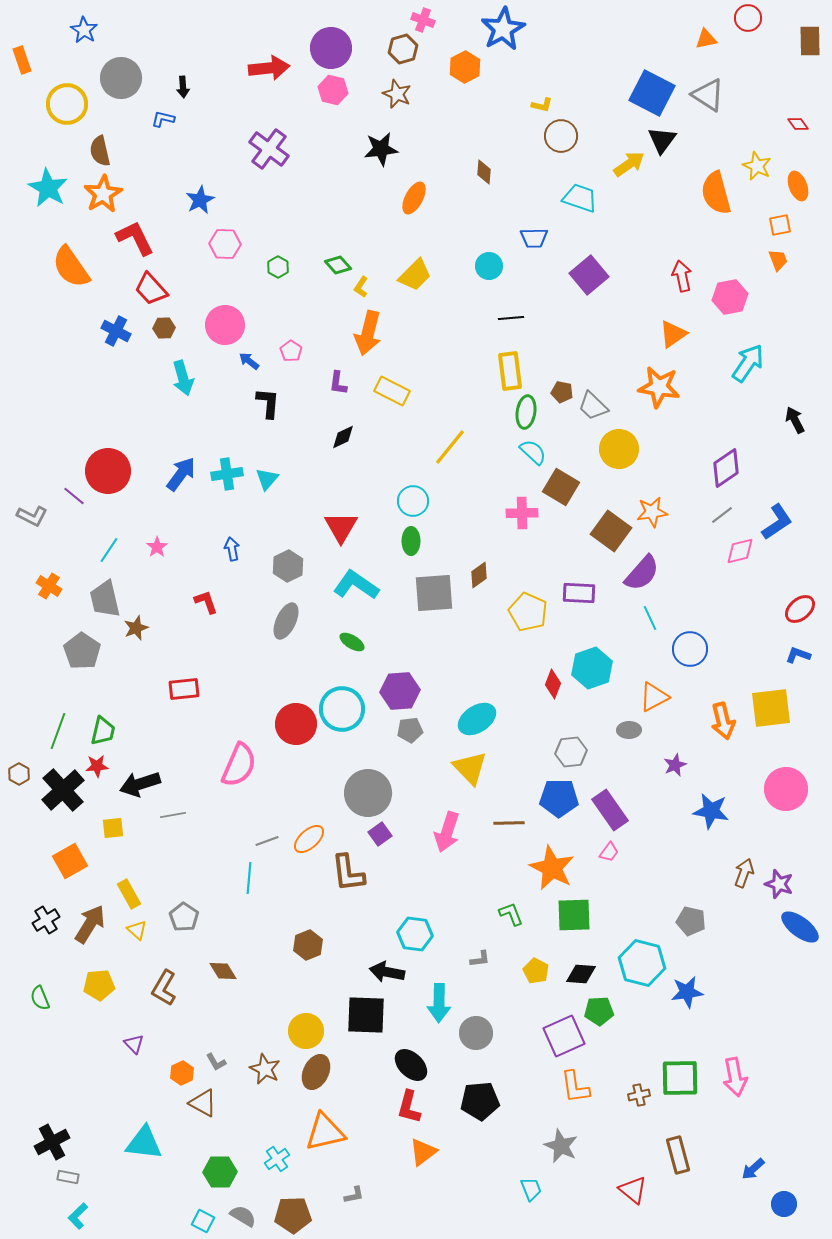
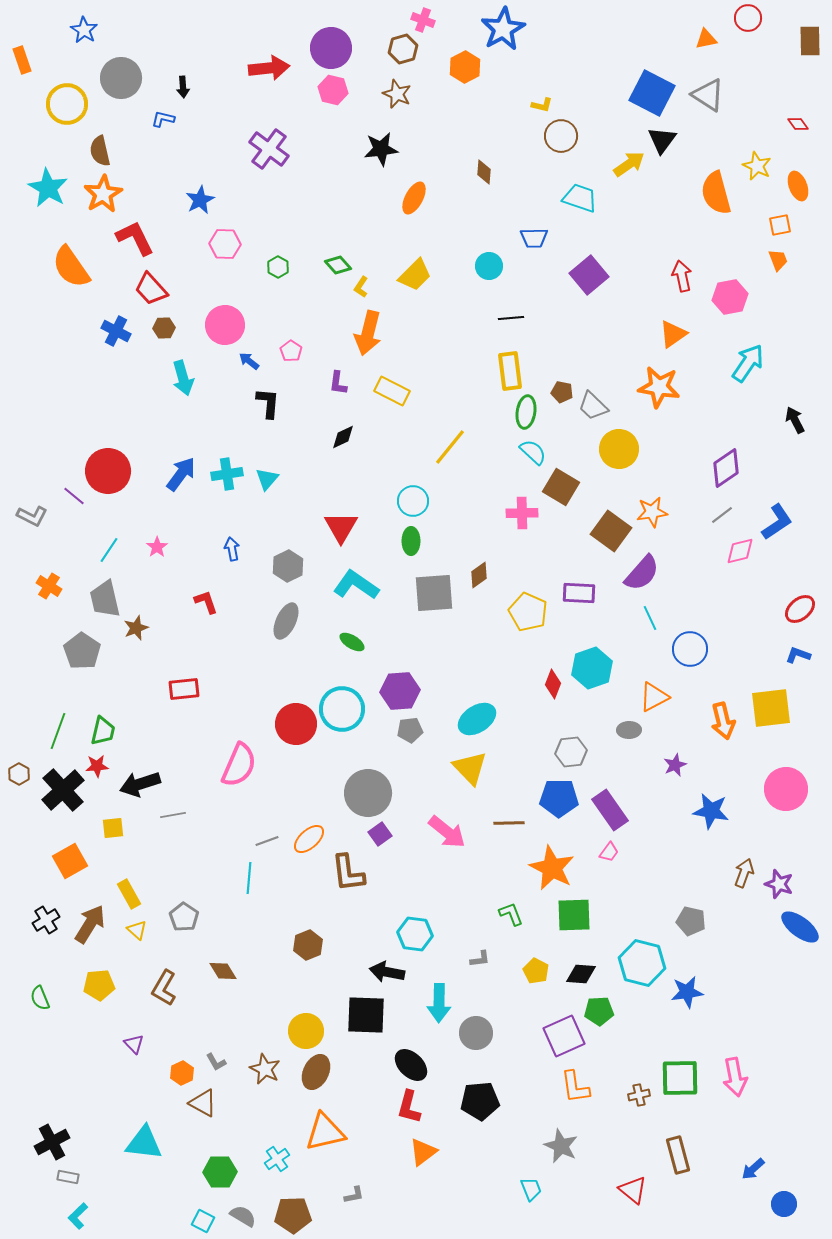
pink arrow at (447, 832): rotated 69 degrees counterclockwise
